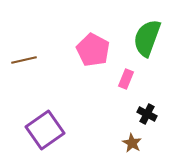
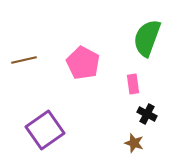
pink pentagon: moved 10 px left, 13 px down
pink rectangle: moved 7 px right, 5 px down; rotated 30 degrees counterclockwise
brown star: moved 2 px right; rotated 12 degrees counterclockwise
